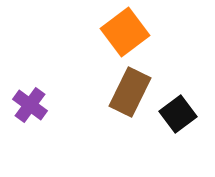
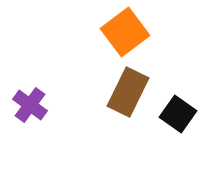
brown rectangle: moved 2 px left
black square: rotated 18 degrees counterclockwise
